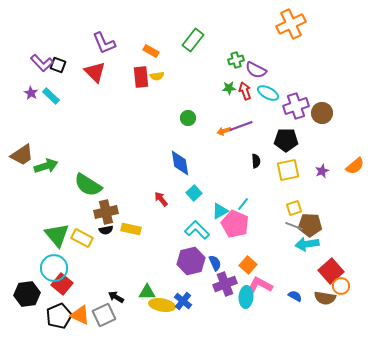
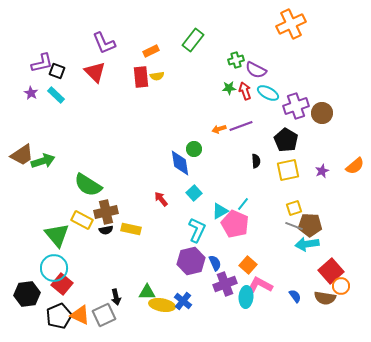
orange rectangle at (151, 51): rotated 56 degrees counterclockwise
purple L-shape at (42, 63): rotated 60 degrees counterclockwise
black square at (58, 65): moved 1 px left, 6 px down
cyan rectangle at (51, 96): moved 5 px right, 1 px up
green circle at (188, 118): moved 6 px right, 31 px down
orange arrow at (224, 131): moved 5 px left, 2 px up
black pentagon at (286, 140): rotated 30 degrees clockwise
green arrow at (46, 166): moved 3 px left, 5 px up
cyan L-shape at (197, 230): rotated 70 degrees clockwise
yellow rectangle at (82, 238): moved 18 px up
blue semicircle at (295, 296): rotated 24 degrees clockwise
black arrow at (116, 297): rotated 133 degrees counterclockwise
